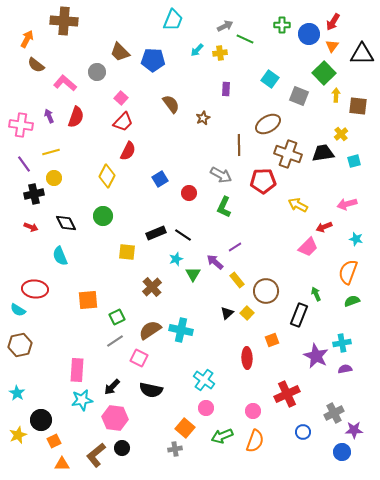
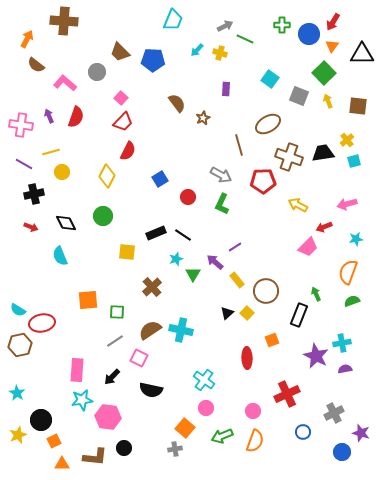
yellow cross at (220, 53): rotated 24 degrees clockwise
yellow arrow at (336, 95): moved 8 px left, 6 px down; rotated 24 degrees counterclockwise
brown semicircle at (171, 104): moved 6 px right, 1 px up
yellow cross at (341, 134): moved 6 px right, 6 px down
brown line at (239, 145): rotated 15 degrees counterclockwise
brown cross at (288, 154): moved 1 px right, 3 px down
purple line at (24, 164): rotated 24 degrees counterclockwise
yellow circle at (54, 178): moved 8 px right, 6 px up
red circle at (189, 193): moved 1 px left, 4 px down
green L-shape at (224, 207): moved 2 px left, 3 px up
cyan star at (356, 239): rotated 24 degrees counterclockwise
red ellipse at (35, 289): moved 7 px right, 34 px down; rotated 15 degrees counterclockwise
green square at (117, 317): moved 5 px up; rotated 28 degrees clockwise
black arrow at (112, 387): moved 10 px up
pink hexagon at (115, 418): moved 7 px left, 1 px up
purple star at (354, 430): moved 7 px right, 3 px down; rotated 18 degrees clockwise
black circle at (122, 448): moved 2 px right
brown L-shape at (96, 455): moved 1 px left, 2 px down; rotated 135 degrees counterclockwise
